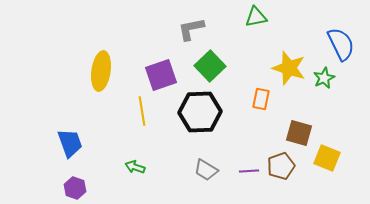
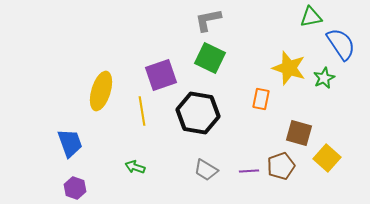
green triangle: moved 55 px right
gray L-shape: moved 17 px right, 9 px up
blue semicircle: rotated 8 degrees counterclockwise
green square: moved 8 px up; rotated 20 degrees counterclockwise
yellow ellipse: moved 20 px down; rotated 9 degrees clockwise
black hexagon: moved 2 px left, 1 px down; rotated 12 degrees clockwise
yellow square: rotated 20 degrees clockwise
